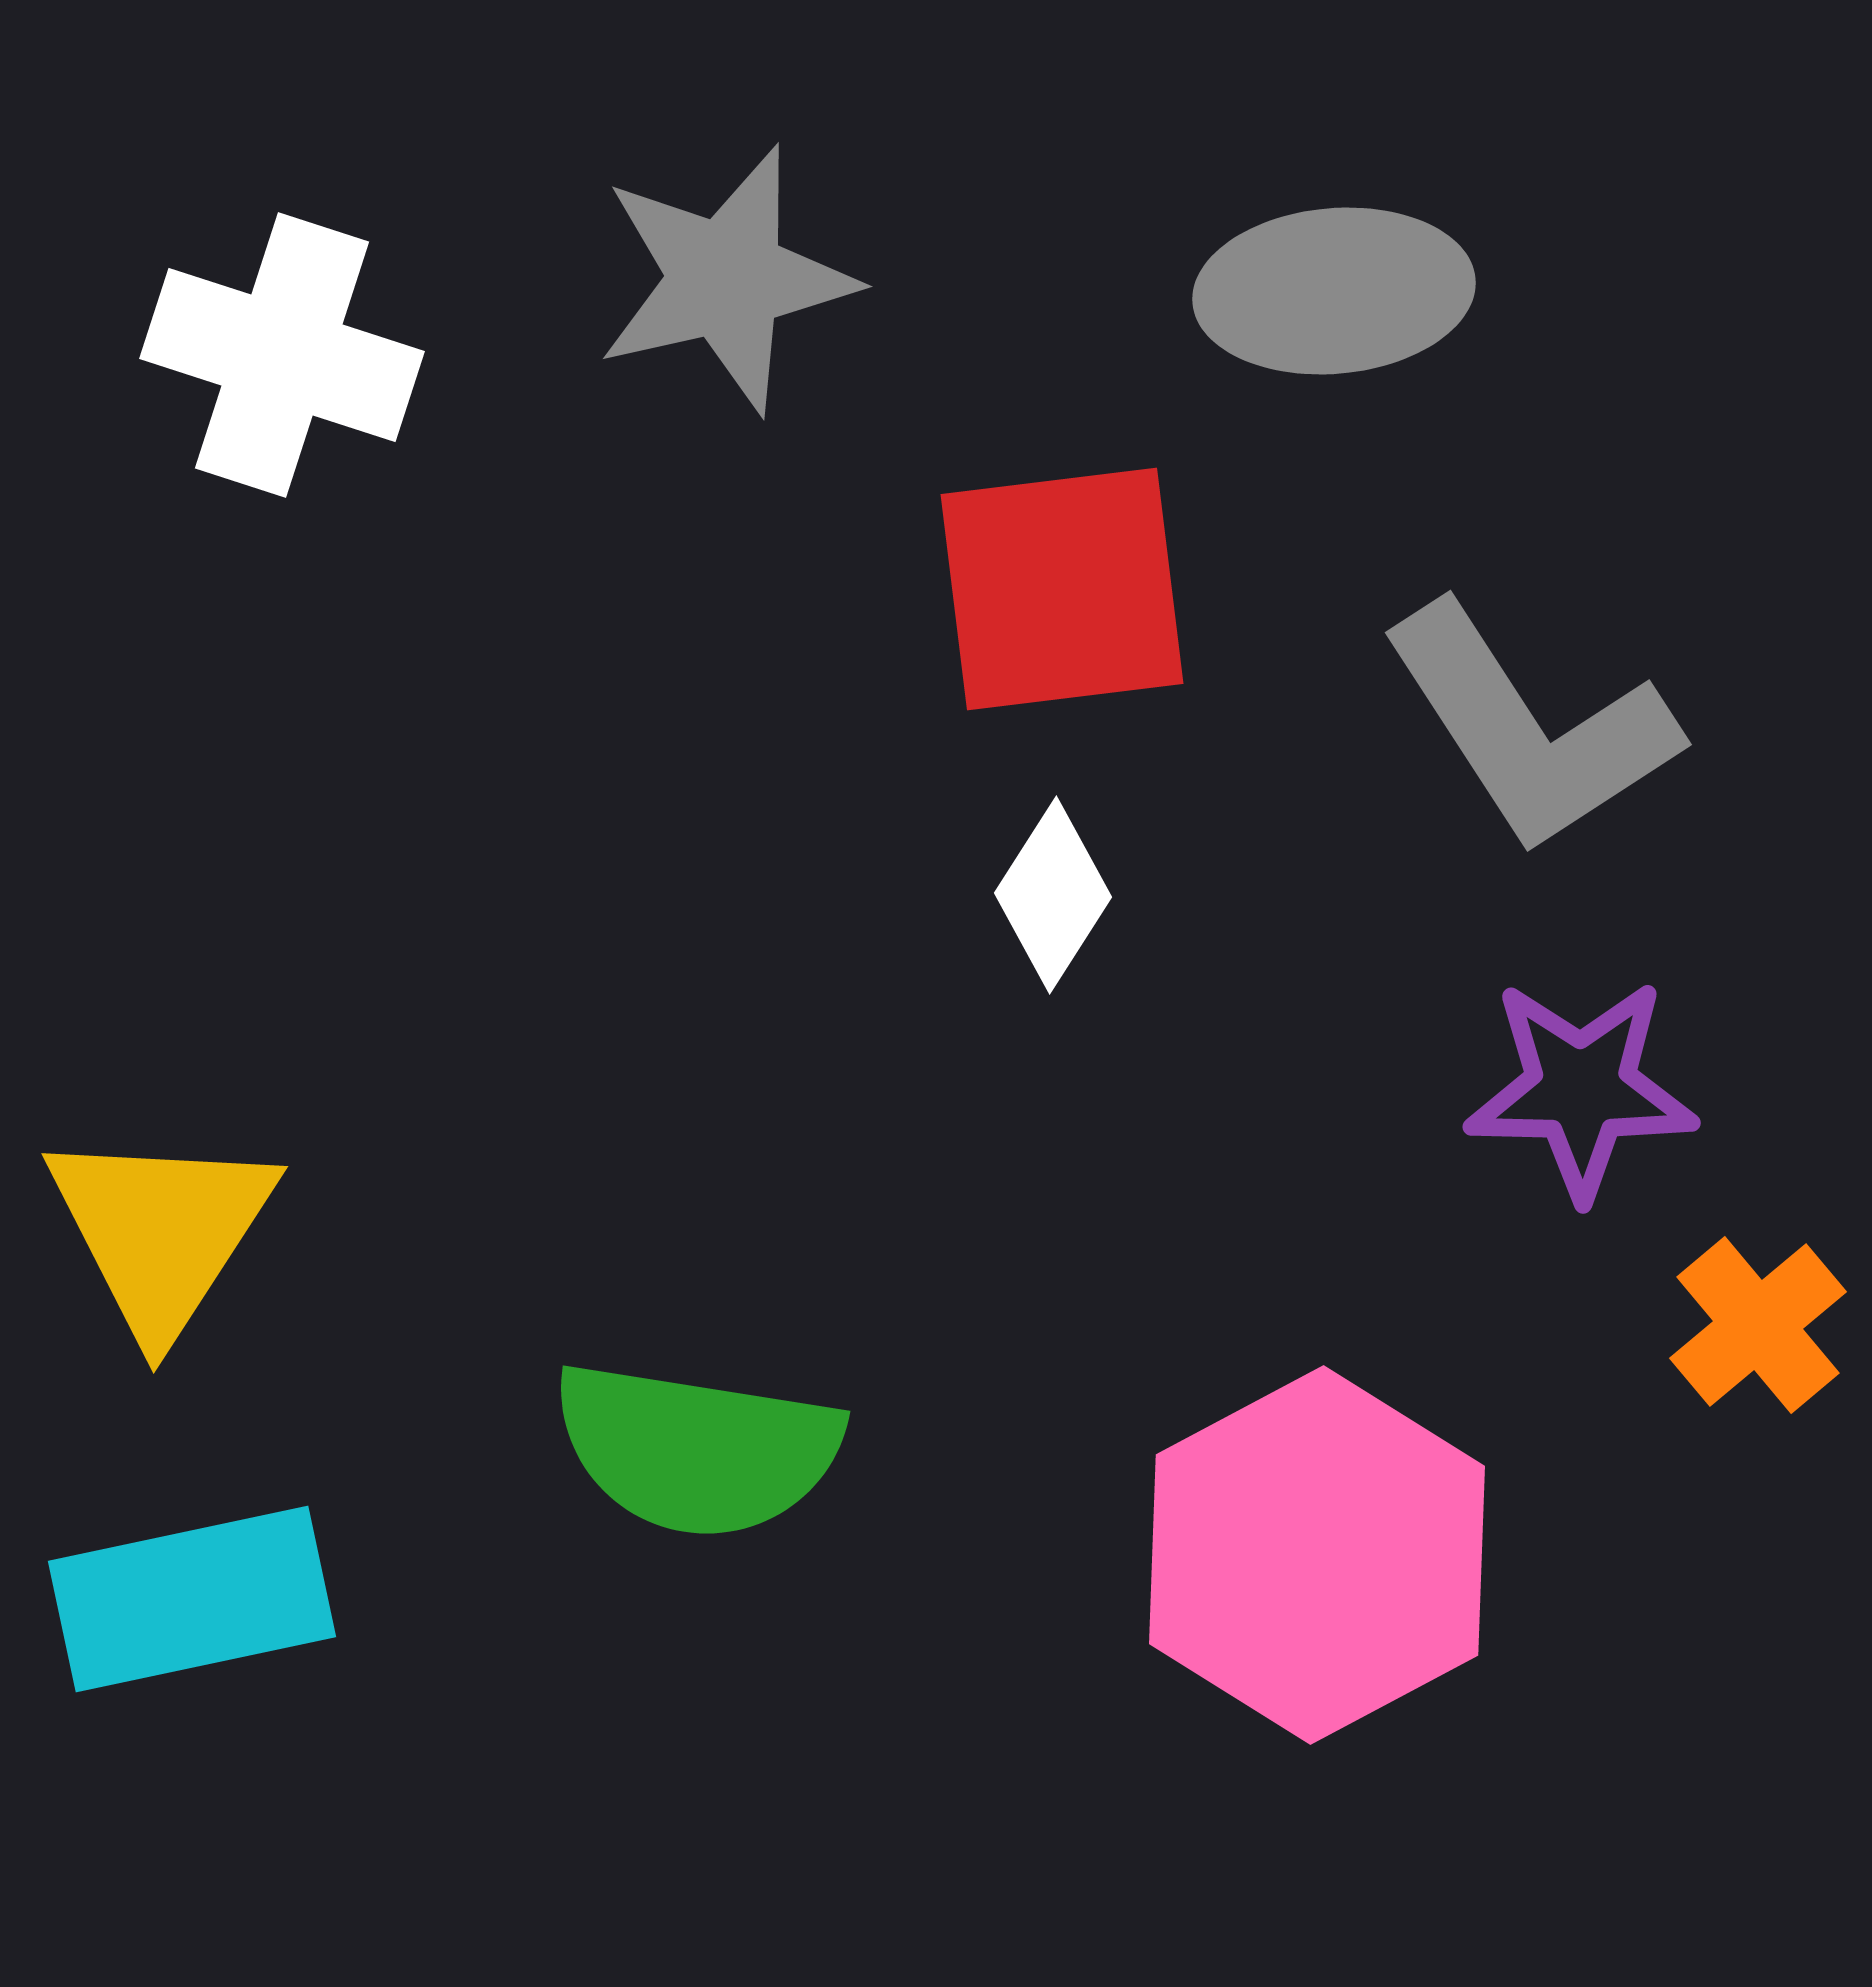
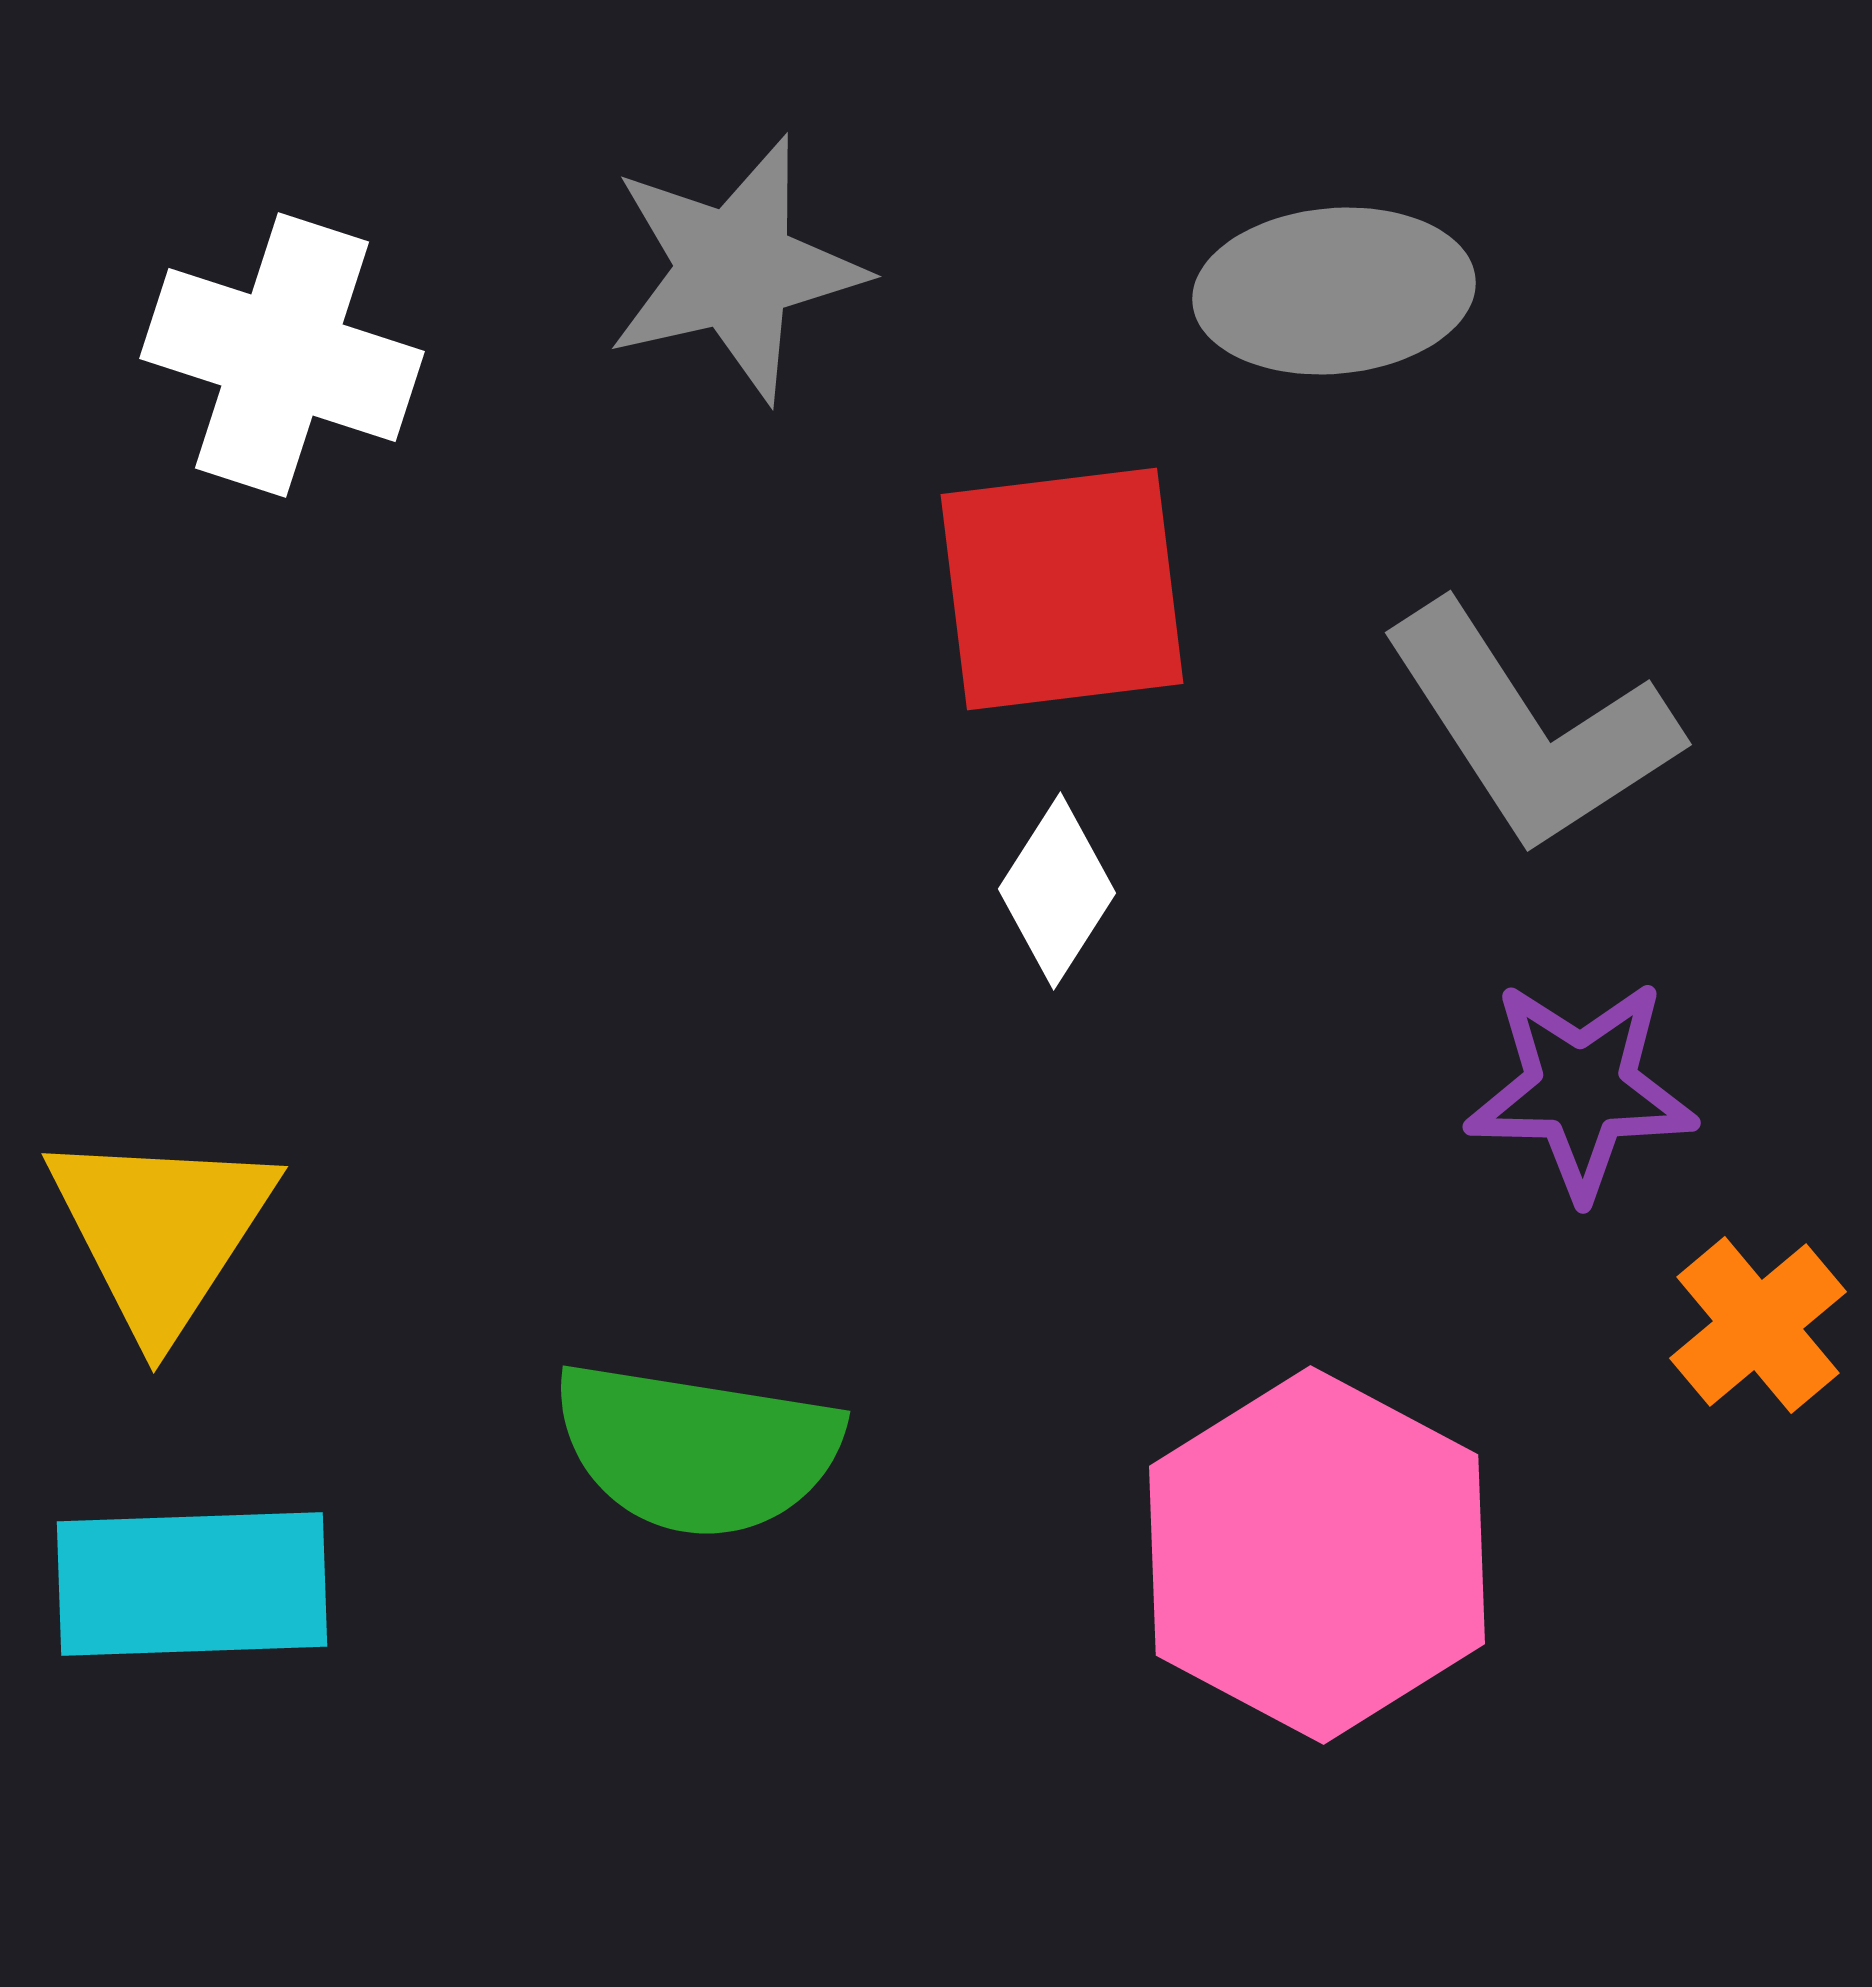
gray star: moved 9 px right, 10 px up
white diamond: moved 4 px right, 4 px up
pink hexagon: rotated 4 degrees counterclockwise
cyan rectangle: moved 15 px up; rotated 10 degrees clockwise
